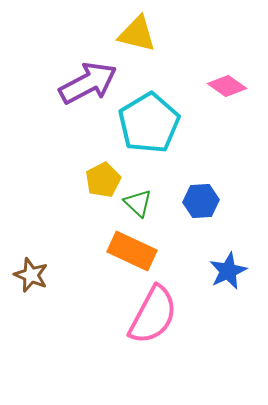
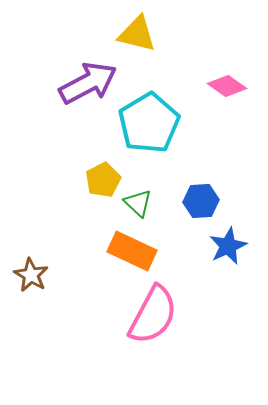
blue star: moved 25 px up
brown star: rotated 8 degrees clockwise
